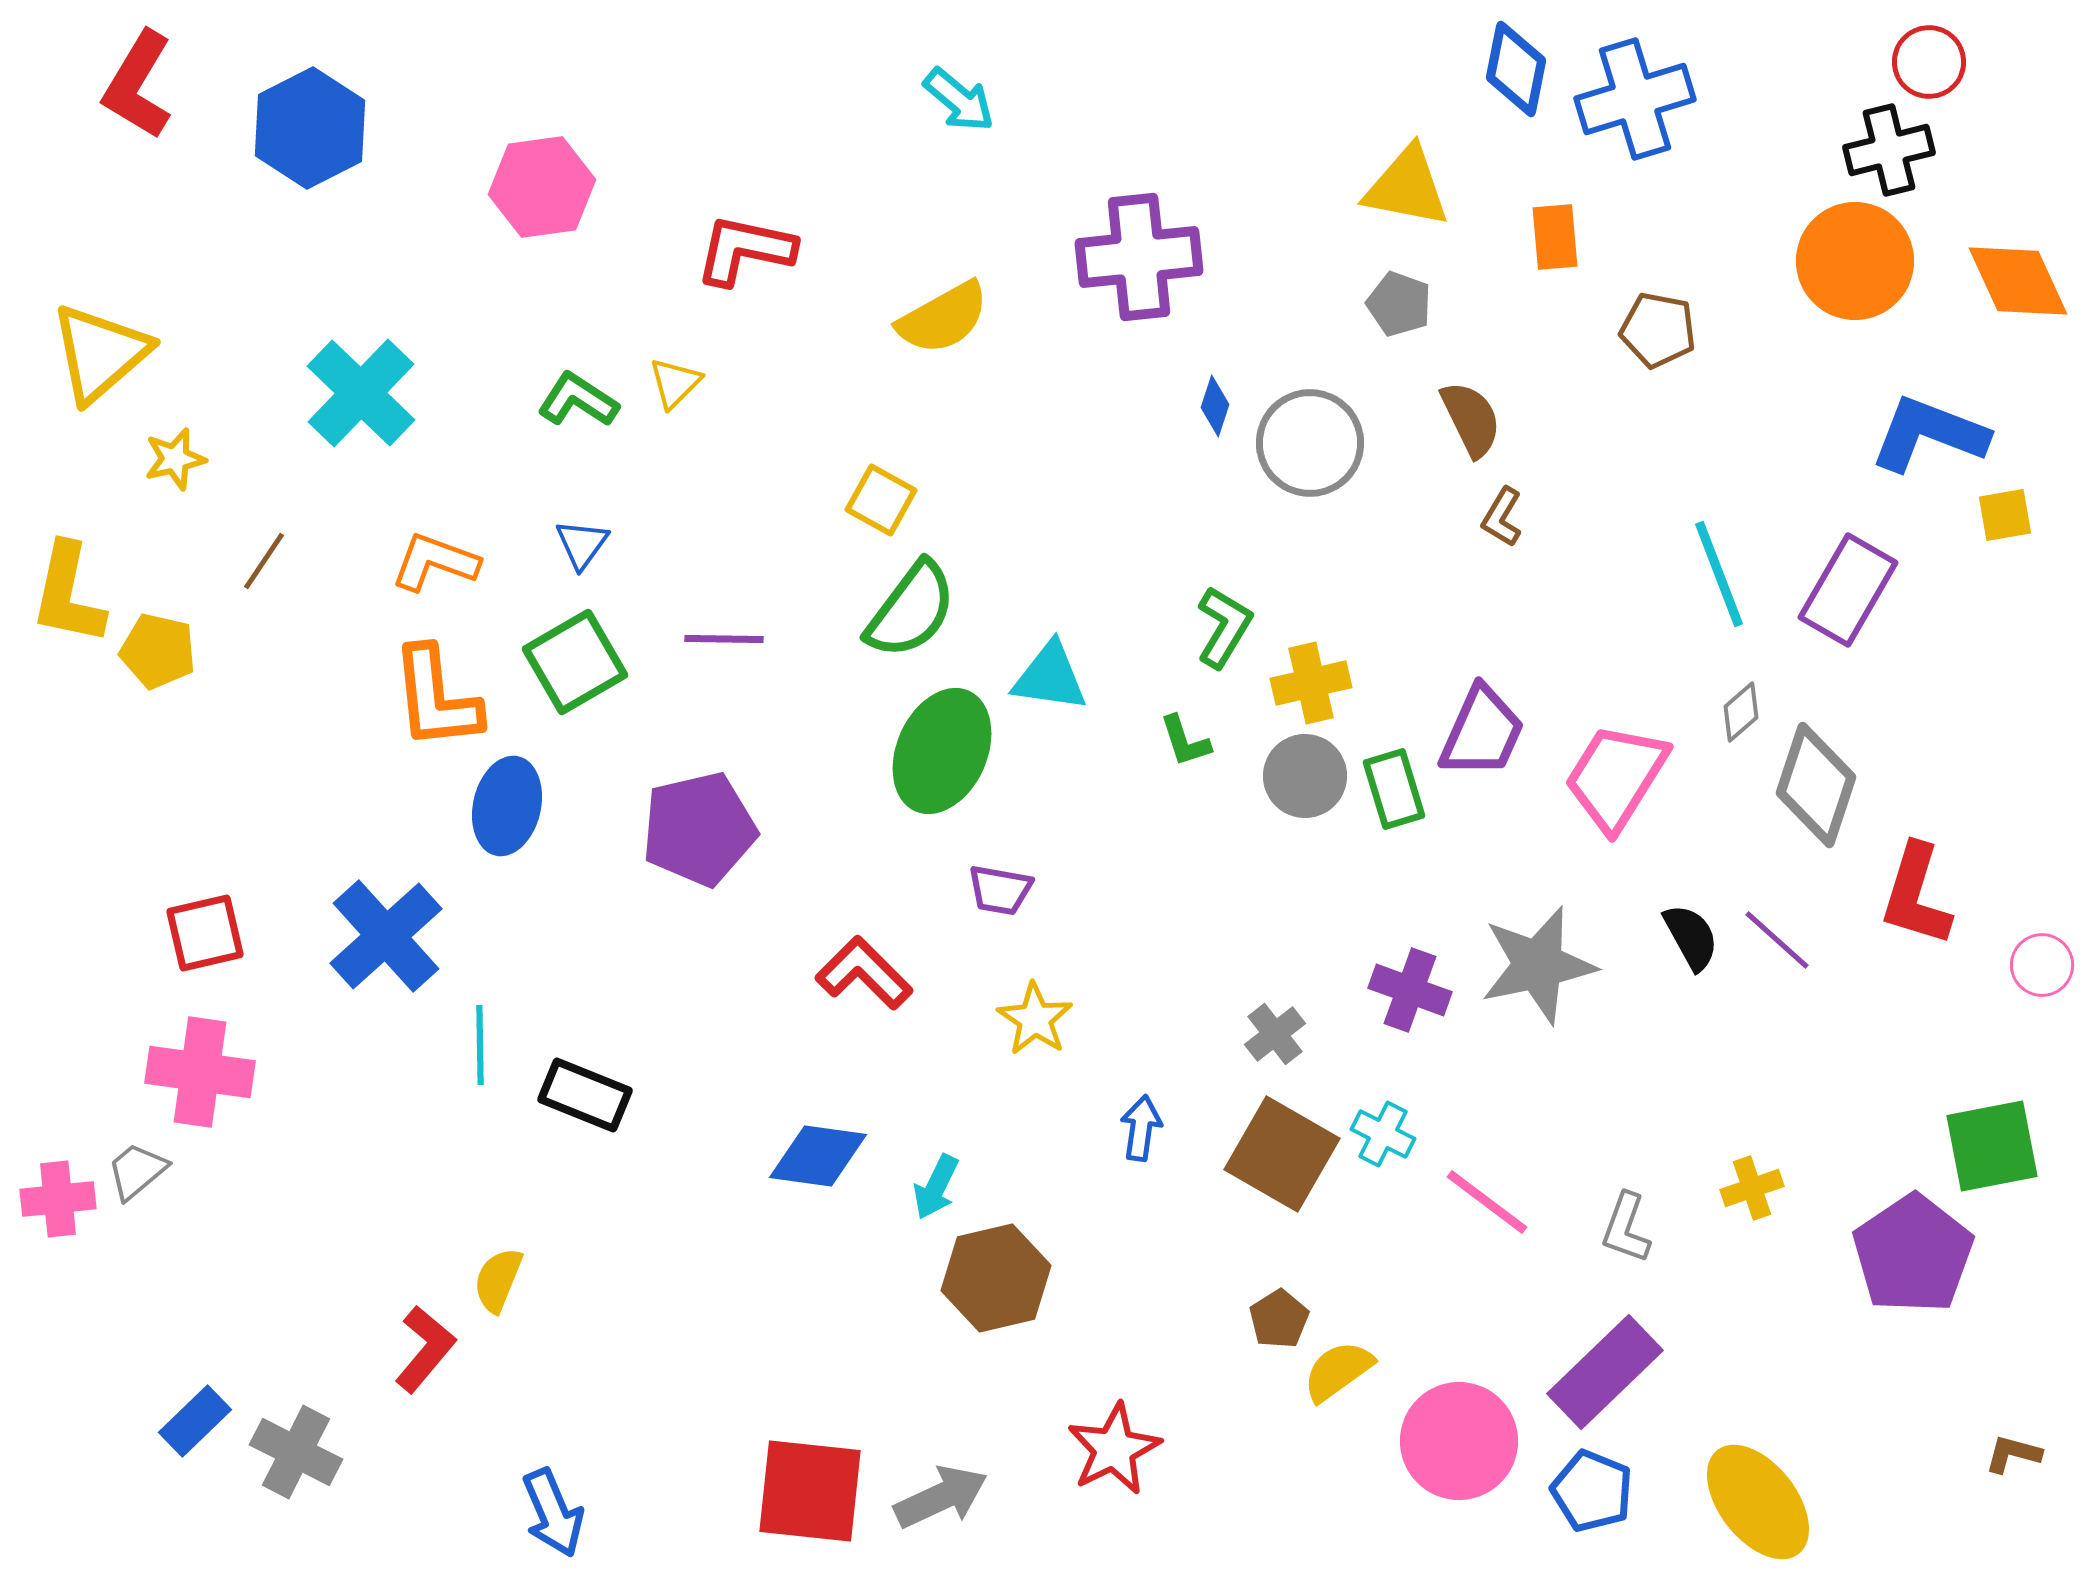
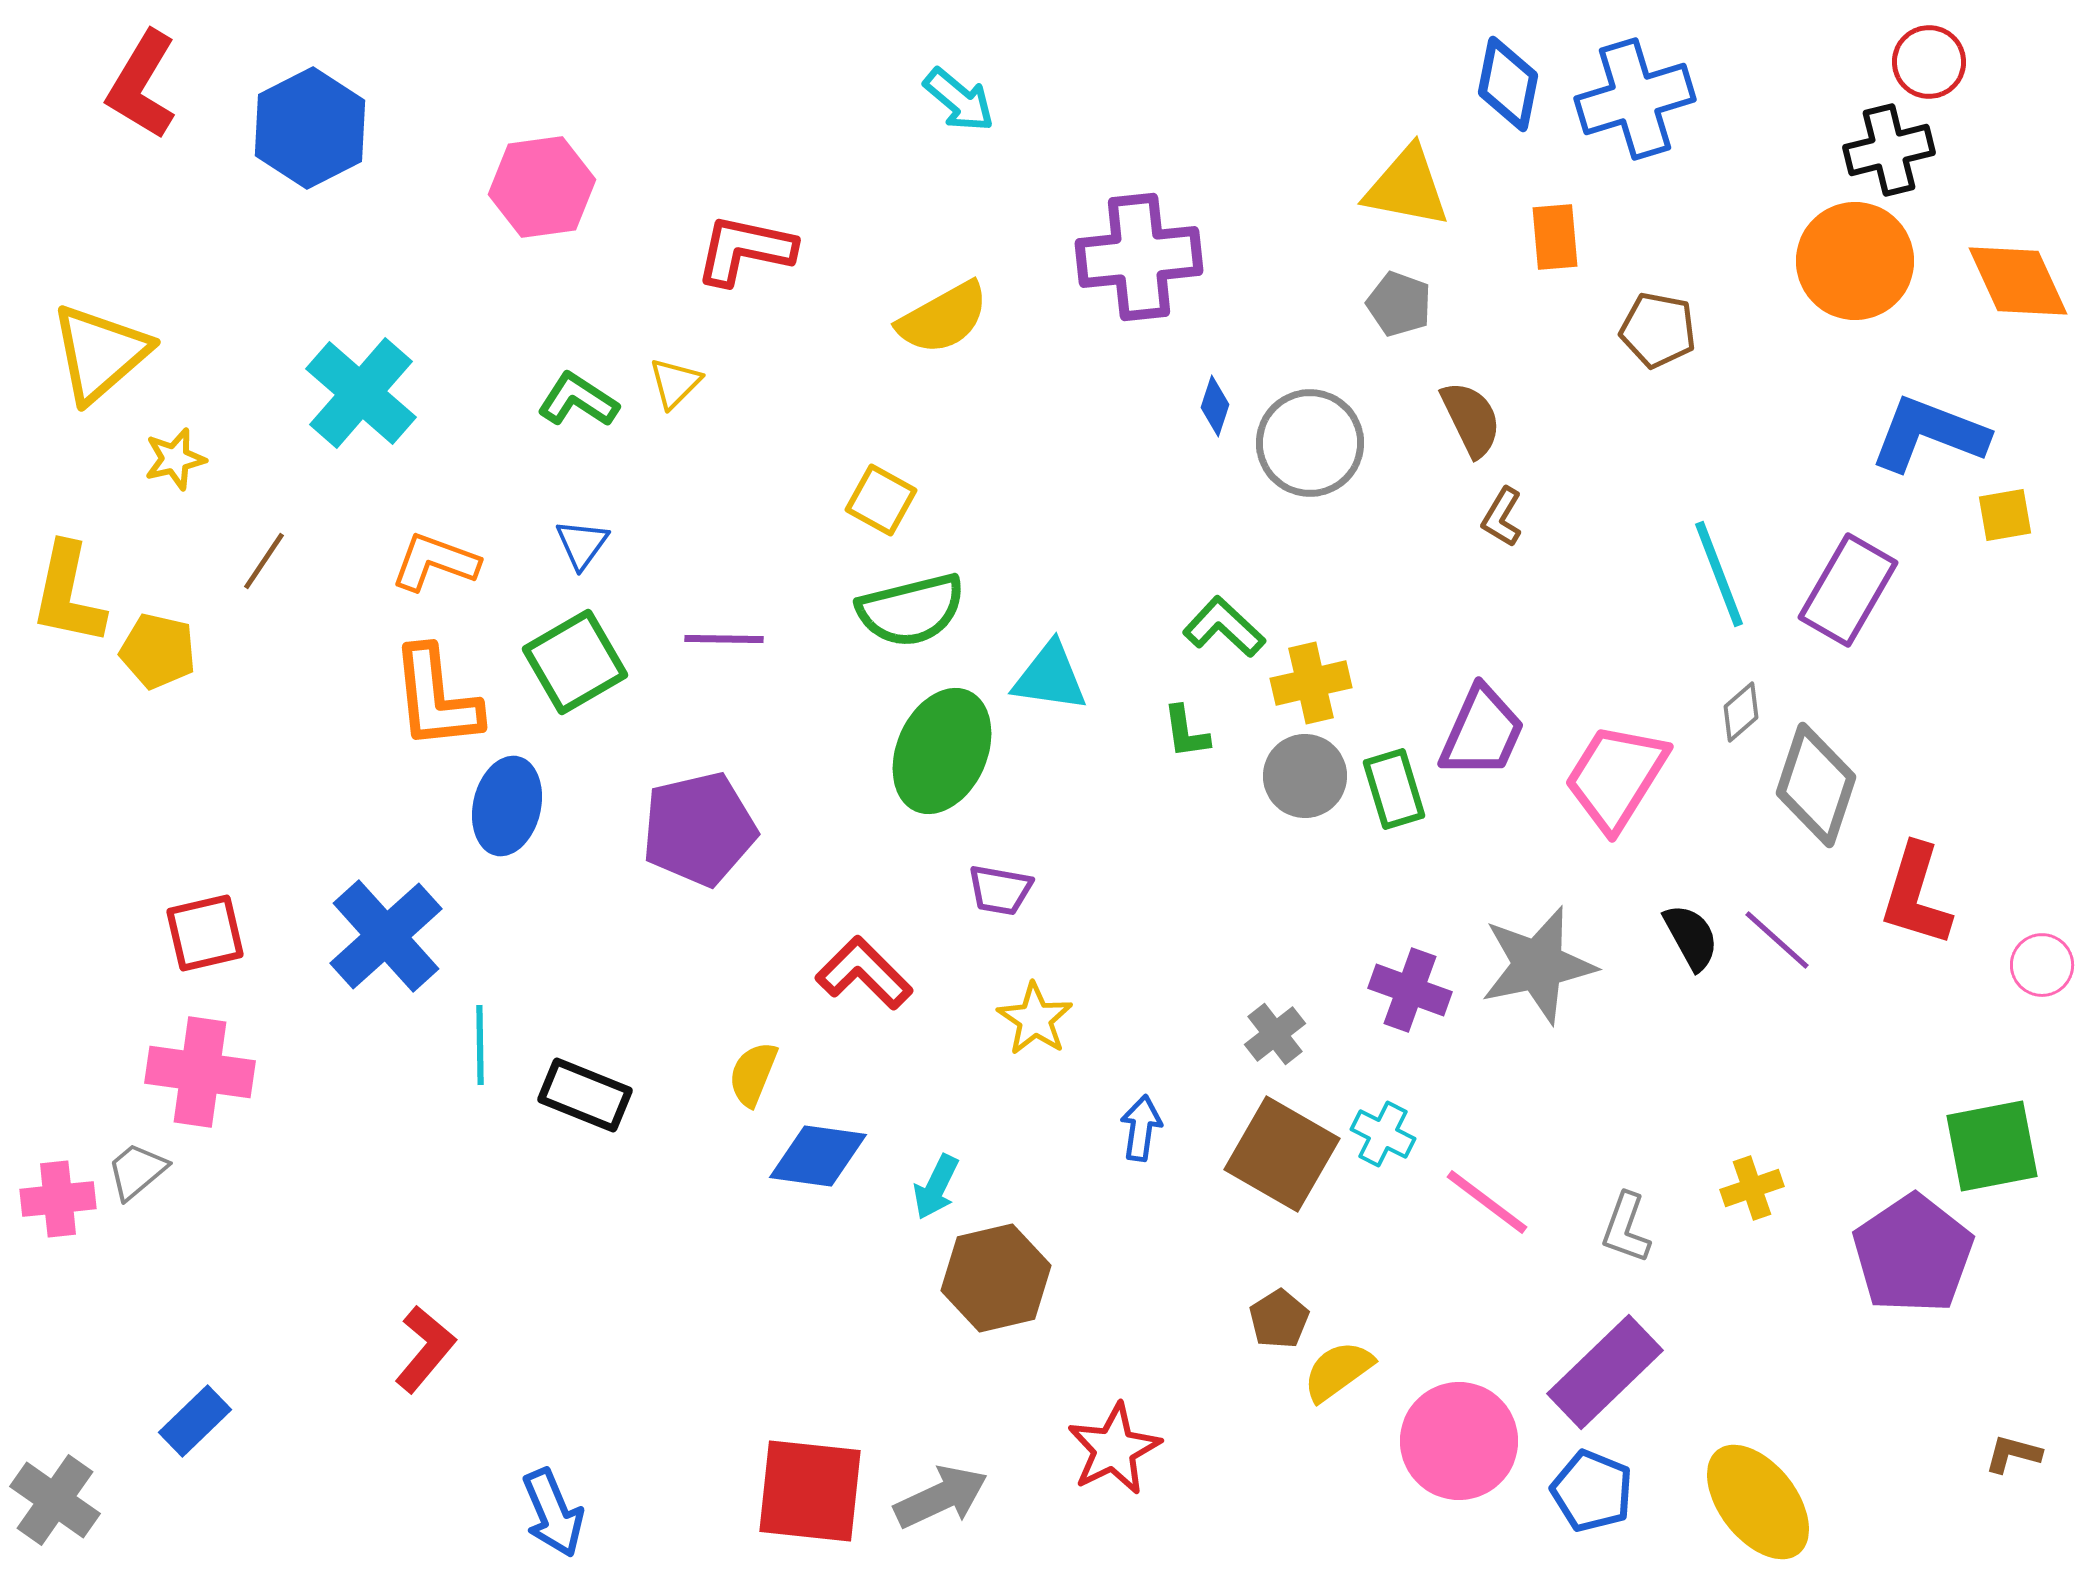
blue diamond at (1516, 69): moved 8 px left, 15 px down
red L-shape at (138, 85): moved 4 px right
cyan cross at (361, 393): rotated 3 degrees counterclockwise
green semicircle at (911, 610): rotated 39 degrees clockwise
green L-shape at (1224, 627): rotated 78 degrees counterclockwise
green L-shape at (1185, 741): moved 1 px right, 9 px up; rotated 10 degrees clockwise
yellow semicircle at (498, 1280): moved 255 px right, 206 px up
gray cross at (296, 1452): moved 241 px left, 48 px down; rotated 8 degrees clockwise
